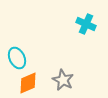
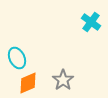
cyan cross: moved 5 px right, 2 px up; rotated 12 degrees clockwise
gray star: rotated 10 degrees clockwise
